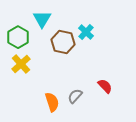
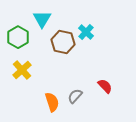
yellow cross: moved 1 px right, 6 px down
